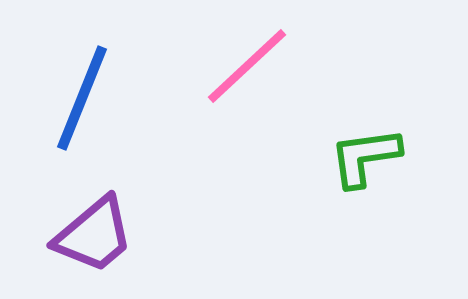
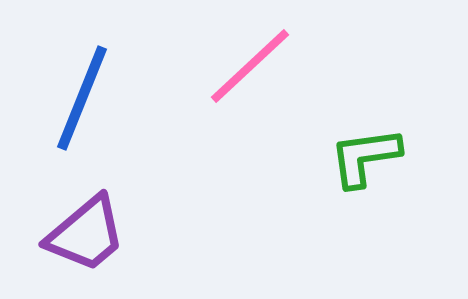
pink line: moved 3 px right
purple trapezoid: moved 8 px left, 1 px up
